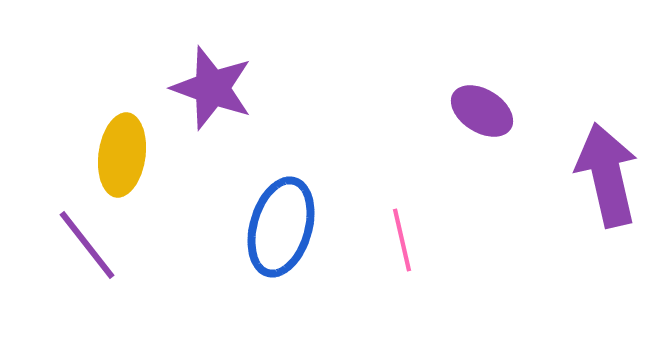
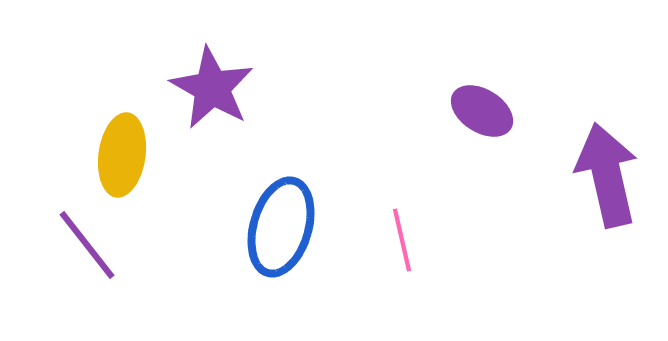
purple star: rotated 10 degrees clockwise
